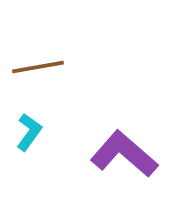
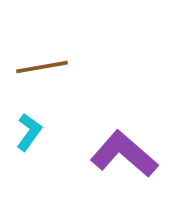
brown line: moved 4 px right
